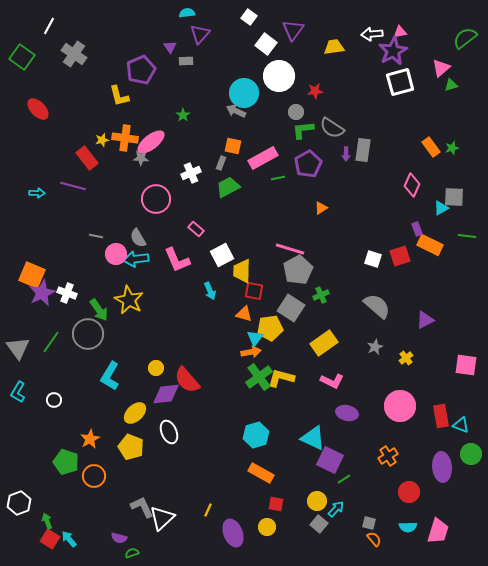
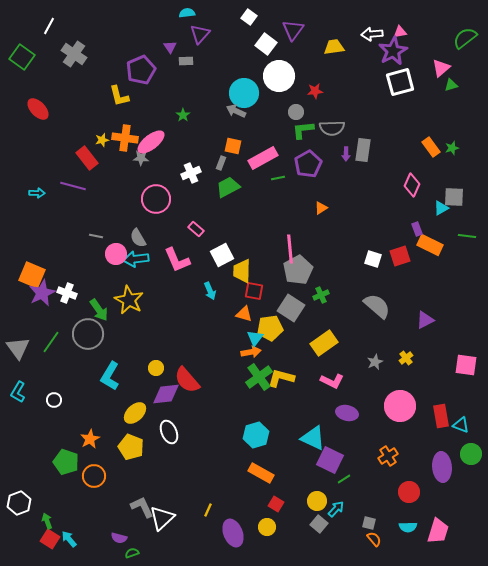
gray semicircle at (332, 128): rotated 35 degrees counterclockwise
pink line at (290, 249): rotated 68 degrees clockwise
gray star at (375, 347): moved 15 px down
red square at (276, 504): rotated 21 degrees clockwise
